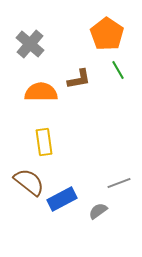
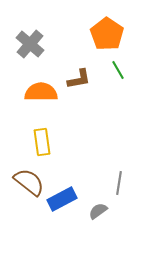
yellow rectangle: moved 2 px left
gray line: rotated 60 degrees counterclockwise
